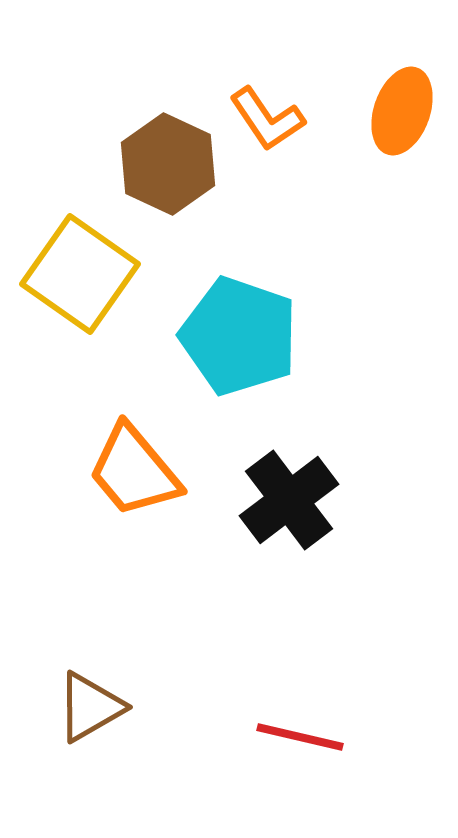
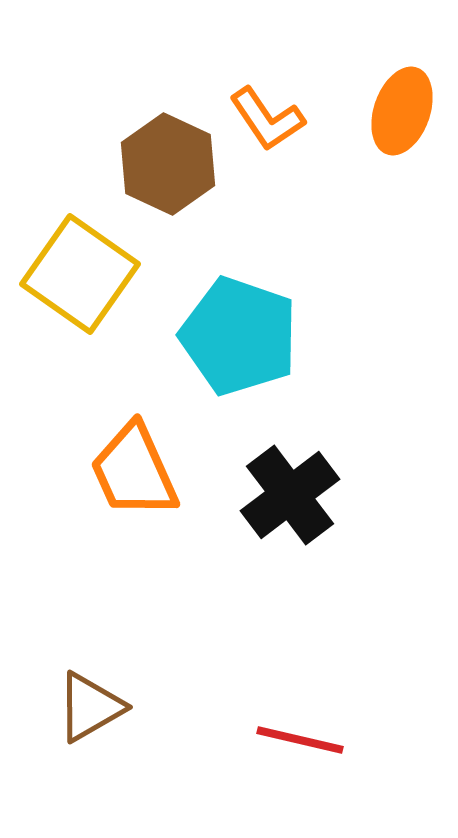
orange trapezoid: rotated 16 degrees clockwise
black cross: moved 1 px right, 5 px up
red line: moved 3 px down
